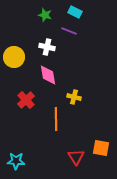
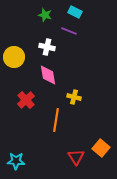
orange line: moved 1 px down; rotated 10 degrees clockwise
orange square: rotated 30 degrees clockwise
